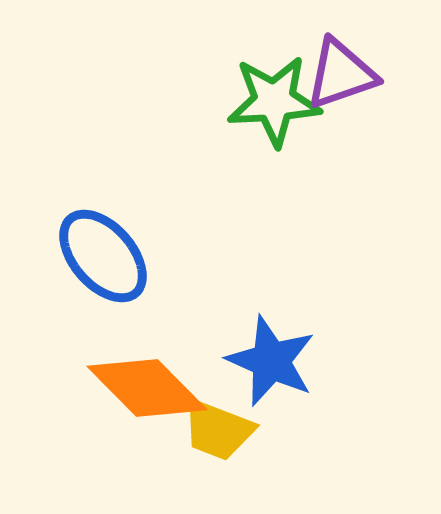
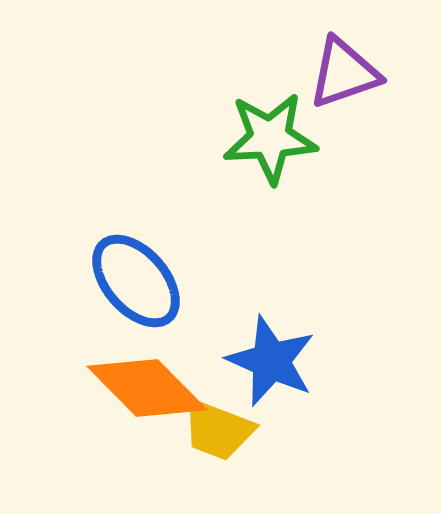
purple triangle: moved 3 px right, 1 px up
green star: moved 4 px left, 37 px down
blue ellipse: moved 33 px right, 25 px down
